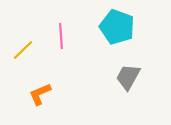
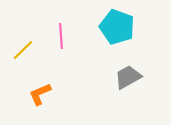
gray trapezoid: rotated 32 degrees clockwise
